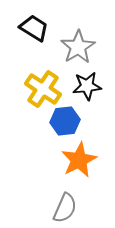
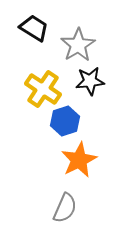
gray star: moved 2 px up
black star: moved 3 px right, 5 px up
blue hexagon: rotated 12 degrees counterclockwise
